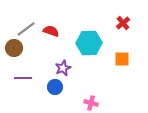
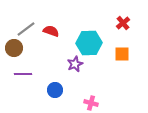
orange square: moved 5 px up
purple star: moved 12 px right, 4 px up
purple line: moved 4 px up
blue circle: moved 3 px down
